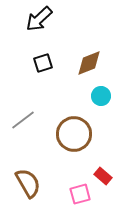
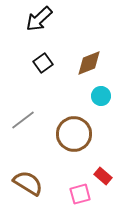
black square: rotated 18 degrees counterclockwise
brown semicircle: rotated 28 degrees counterclockwise
